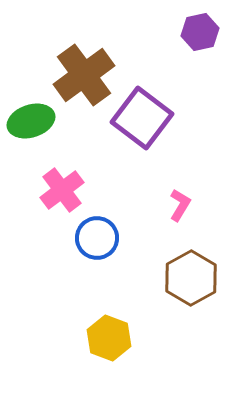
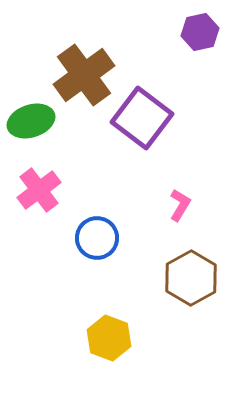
pink cross: moved 23 px left
